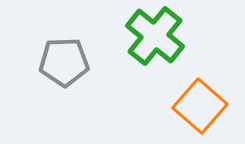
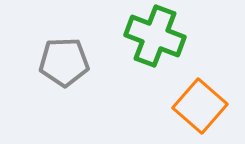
green cross: rotated 18 degrees counterclockwise
